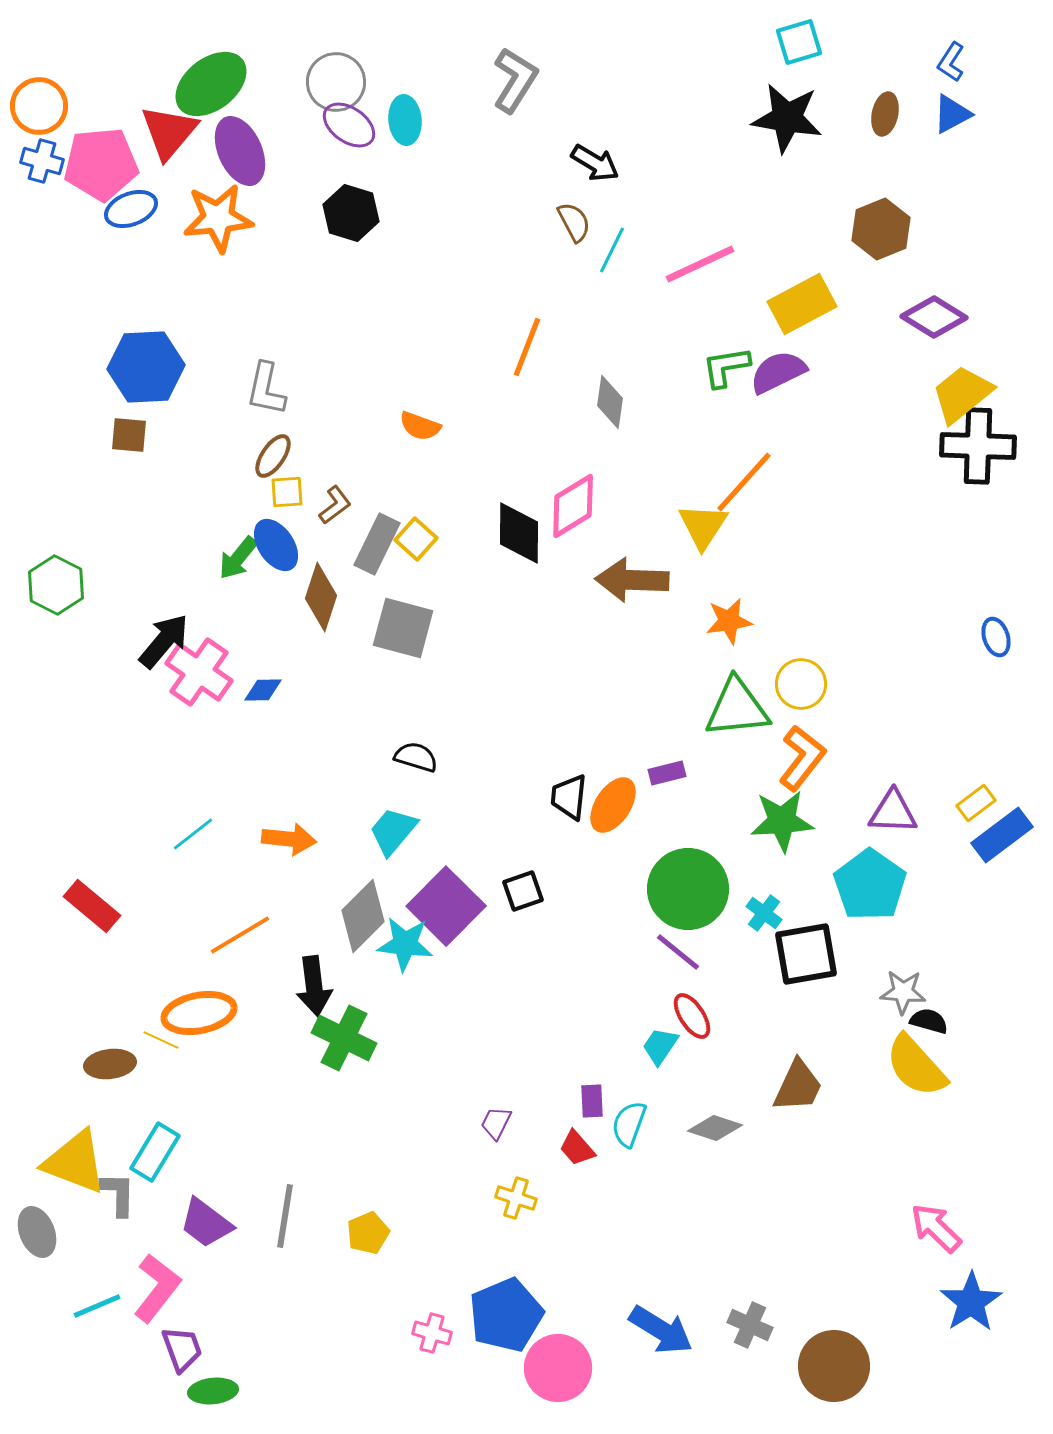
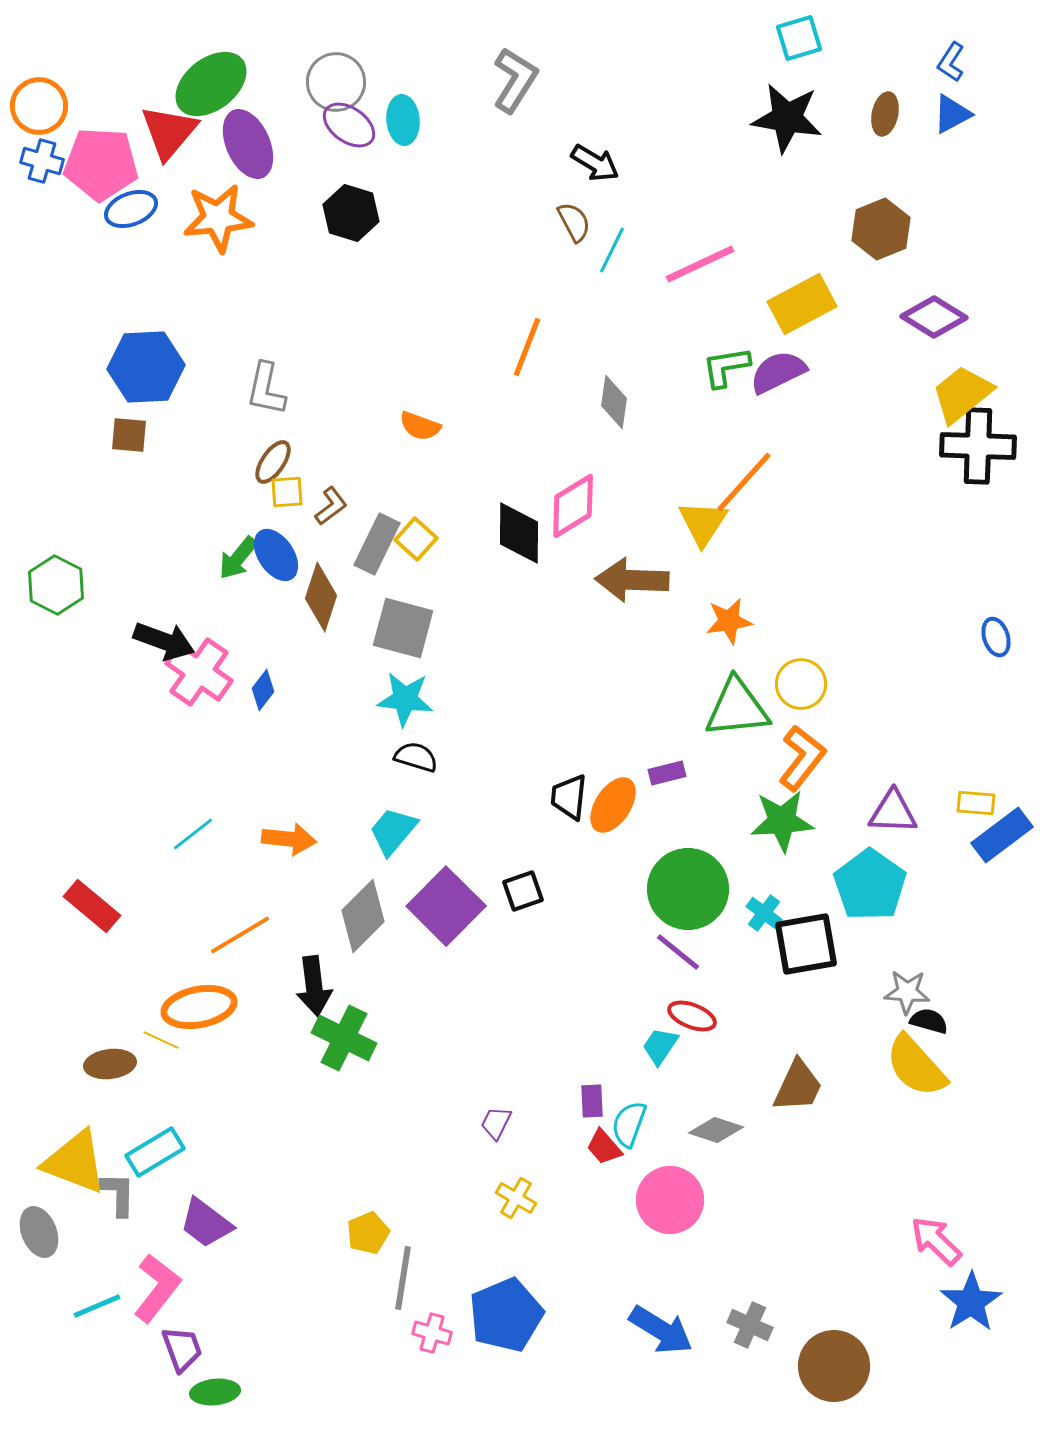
cyan square at (799, 42): moved 4 px up
cyan ellipse at (405, 120): moved 2 px left
purple ellipse at (240, 151): moved 8 px right, 7 px up
pink pentagon at (101, 164): rotated 8 degrees clockwise
gray diamond at (610, 402): moved 4 px right
brown ellipse at (273, 456): moved 6 px down
brown L-shape at (335, 505): moved 4 px left, 1 px down
yellow triangle at (703, 526): moved 3 px up
blue ellipse at (276, 545): moved 10 px down
black arrow at (164, 641): rotated 70 degrees clockwise
blue diamond at (263, 690): rotated 51 degrees counterclockwise
yellow rectangle at (976, 803): rotated 42 degrees clockwise
cyan star at (405, 944): moved 245 px up
black square at (806, 954): moved 10 px up
gray star at (903, 992): moved 4 px right
orange ellipse at (199, 1013): moved 6 px up
red ellipse at (692, 1016): rotated 36 degrees counterclockwise
gray diamond at (715, 1128): moved 1 px right, 2 px down
red trapezoid at (577, 1148): moved 27 px right, 1 px up
cyan rectangle at (155, 1152): rotated 28 degrees clockwise
yellow cross at (516, 1198): rotated 12 degrees clockwise
gray line at (285, 1216): moved 118 px right, 62 px down
pink arrow at (936, 1228): moved 13 px down
gray ellipse at (37, 1232): moved 2 px right
pink circle at (558, 1368): moved 112 px right, 168 px up
green ellipse at (213, 1391): moved 2 px right, 1 px down
